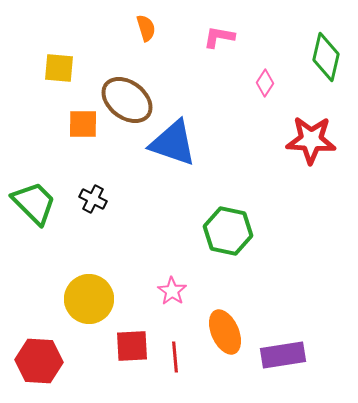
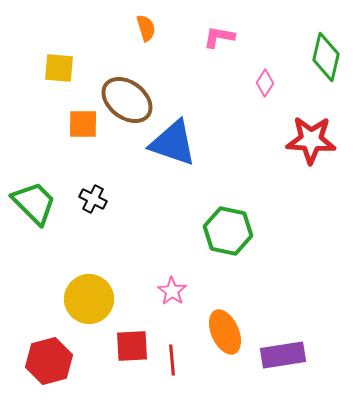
red line: moved 3 px left, 3 px down
red hexagon: moved 10 px right; rotated 18 degrees counterclockwise
